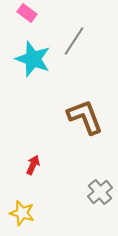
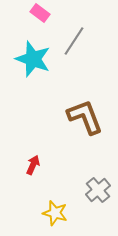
pink rectangle: moved 13 px right
gray cross: moved 2 px left, 2 px up
yellow star: moved 33 px right
